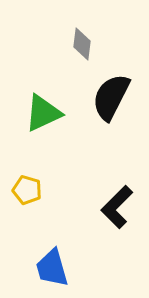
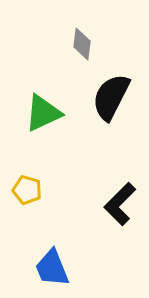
black L-shape: moved 3 px right, 3 px up
blue trapezoid: rotated 6 degrees counterclockwise
